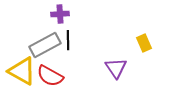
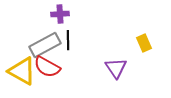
red semicircle: moved 3 px left, 9 px up
